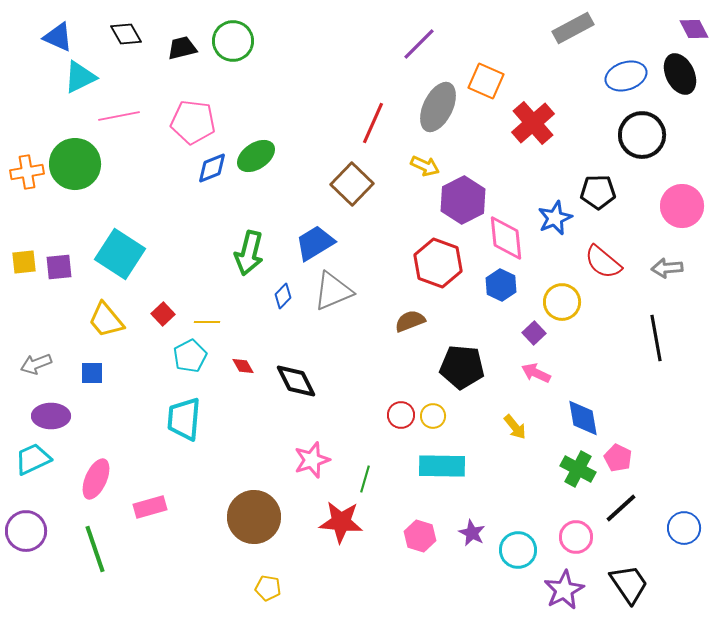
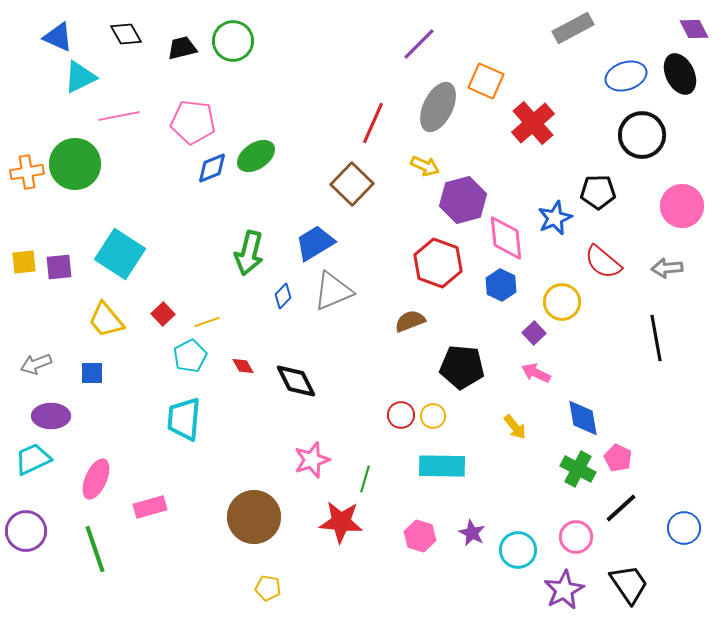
purple hexagon at (463, 200): rotated 12 degrees clockwise
yellow line at (207, 322): rotated 20 degrees counterclockwise
